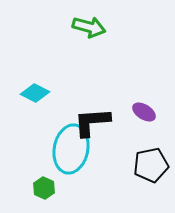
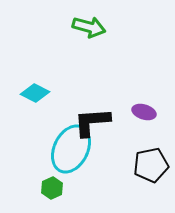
purple ellipse: rotated 15 degrees counterclockwise
cyan ellipse: rotated 15 degrees clockwise
green hexagon: moved 8 px right; rotated 10 degrees clockwise
